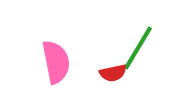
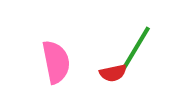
green line: moved 2 px left
